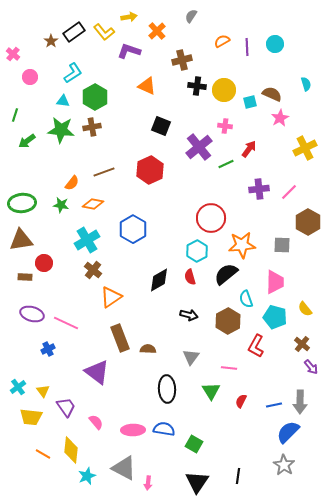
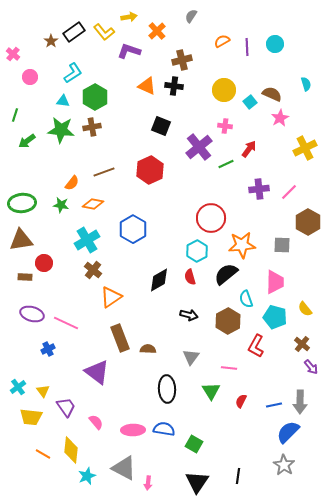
black cross at (197, 86): moved 23 px left
cyan square at (250, 102): rotated 24 degrees counterclockwise
